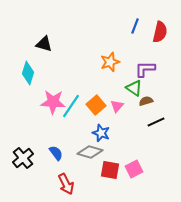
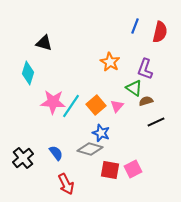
black triangle: moved 1 px up
orange star: rotated 24 degrees counterclockwise
purple L-shape: rotated 70 degrees counterclockwise
gray diamond: moved 3 px up
pink square: moved 1 px left
